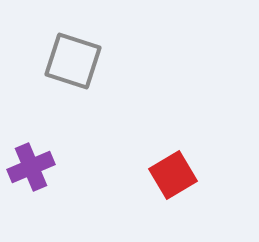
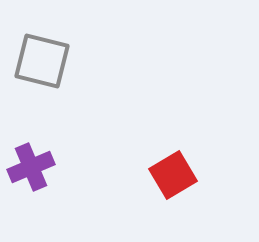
gray square: moved 31 px left; rotated 4 degrees counterclockwise
